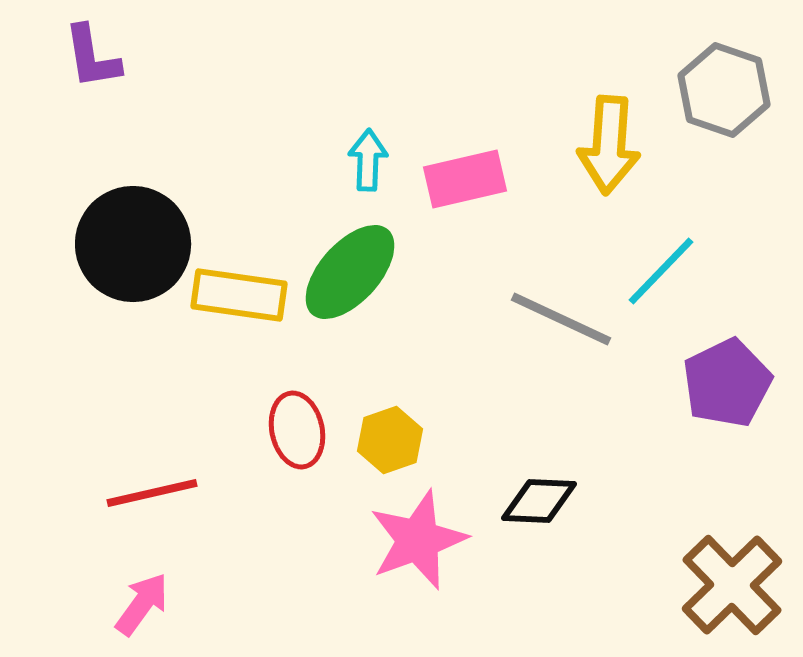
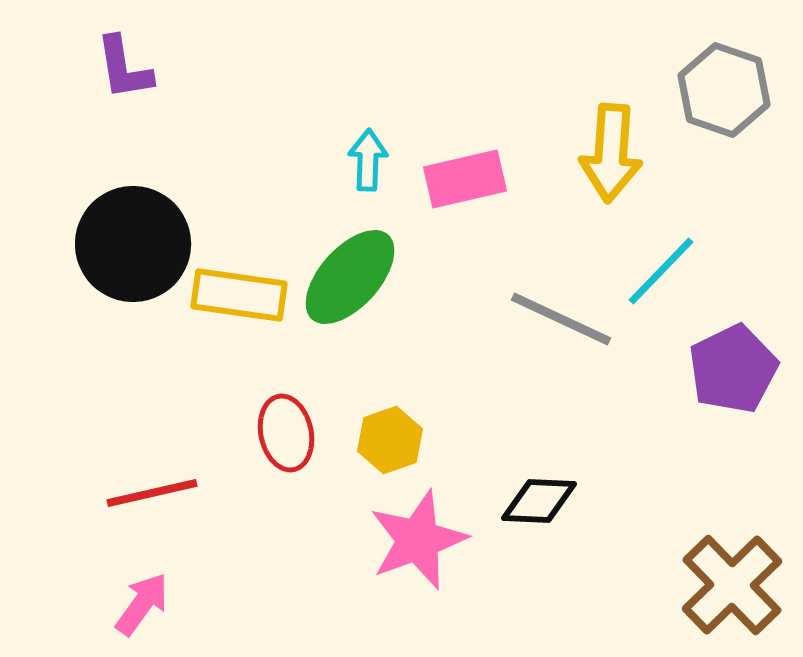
purple L-shape: moved 32 px right, 11 px down
yellow arrow: moved 2 px right, 8 px down
green ellipse: moved 5 px down
purple pentagon: moved 6 px right, 14 px up
red ellipse: moved 11 px left, 3 px down
